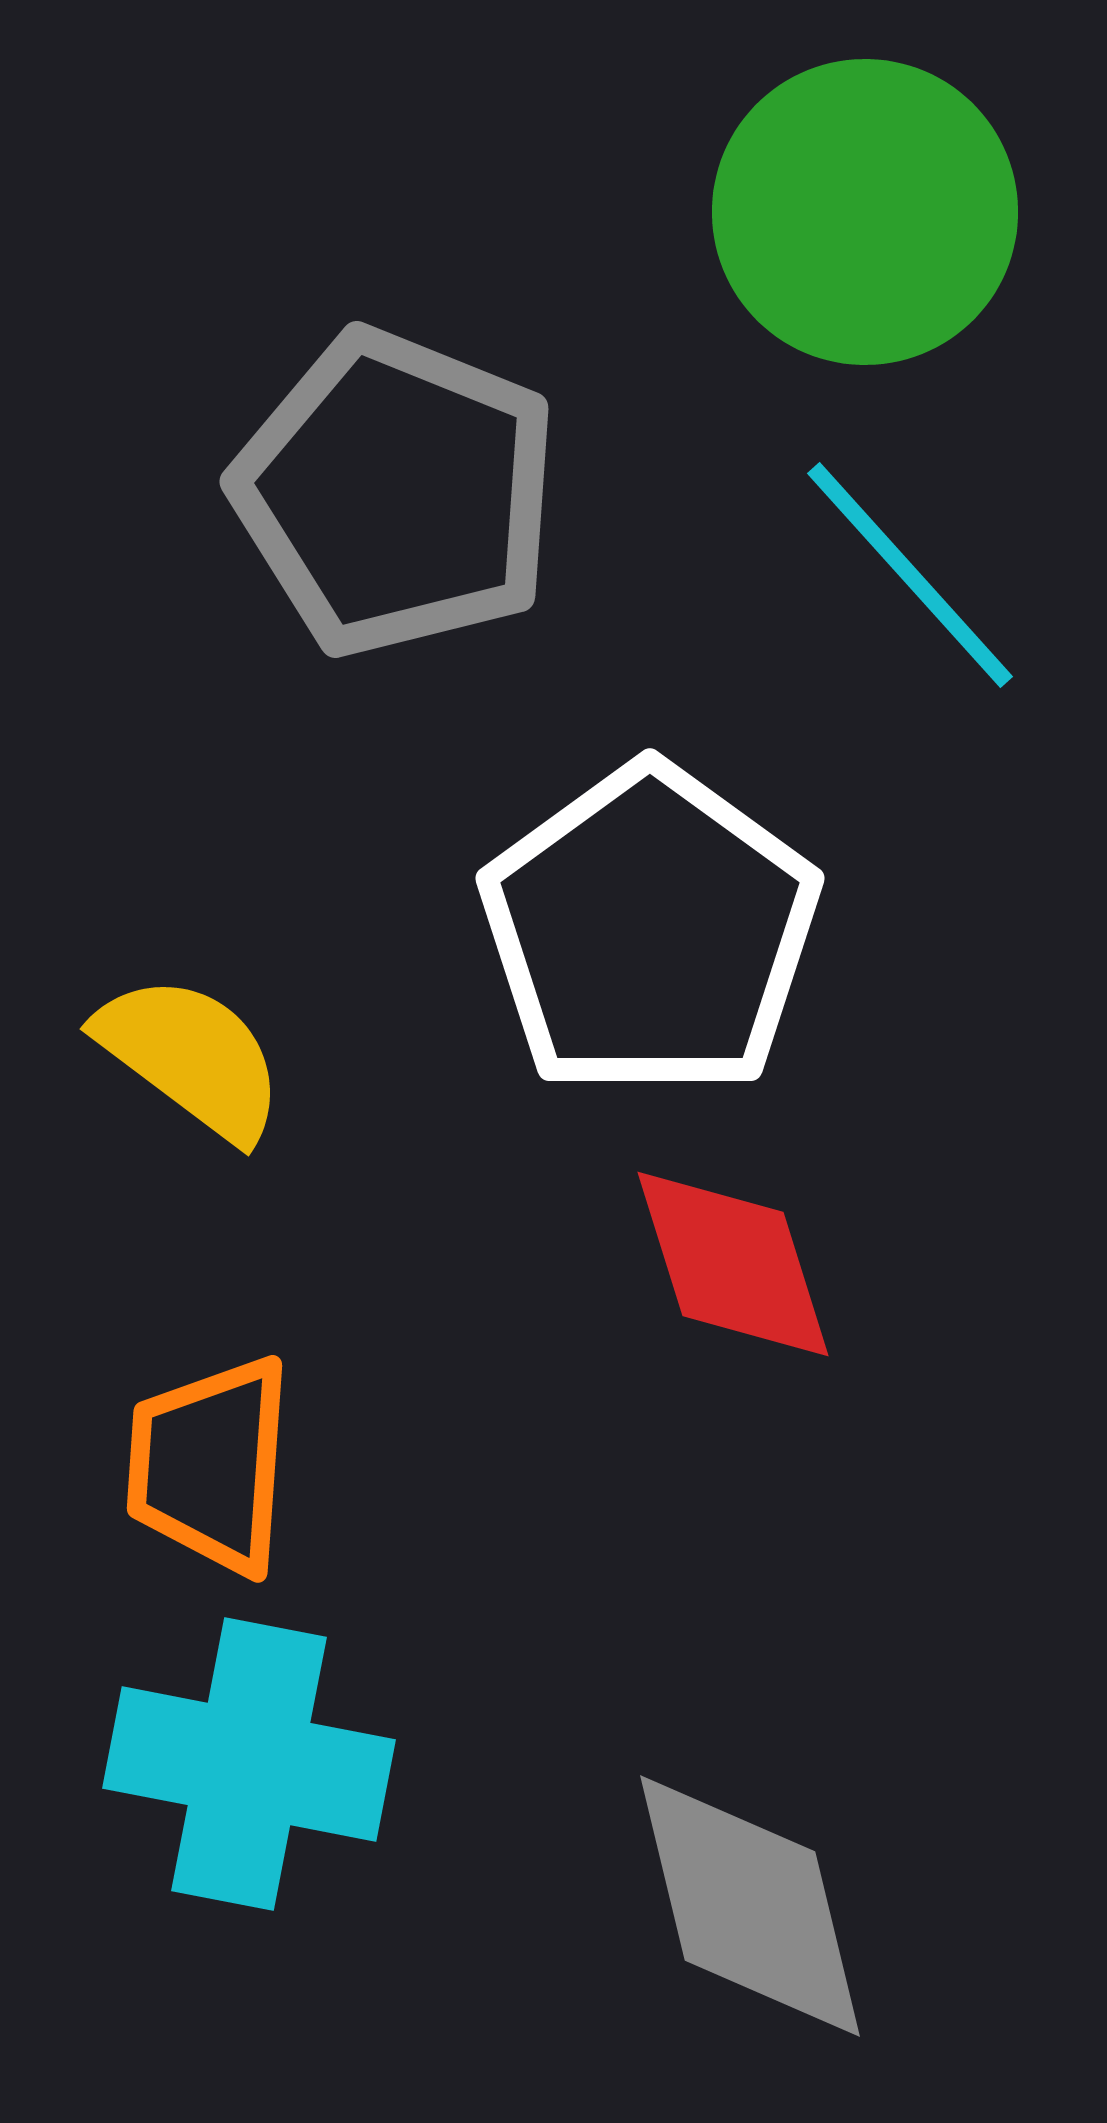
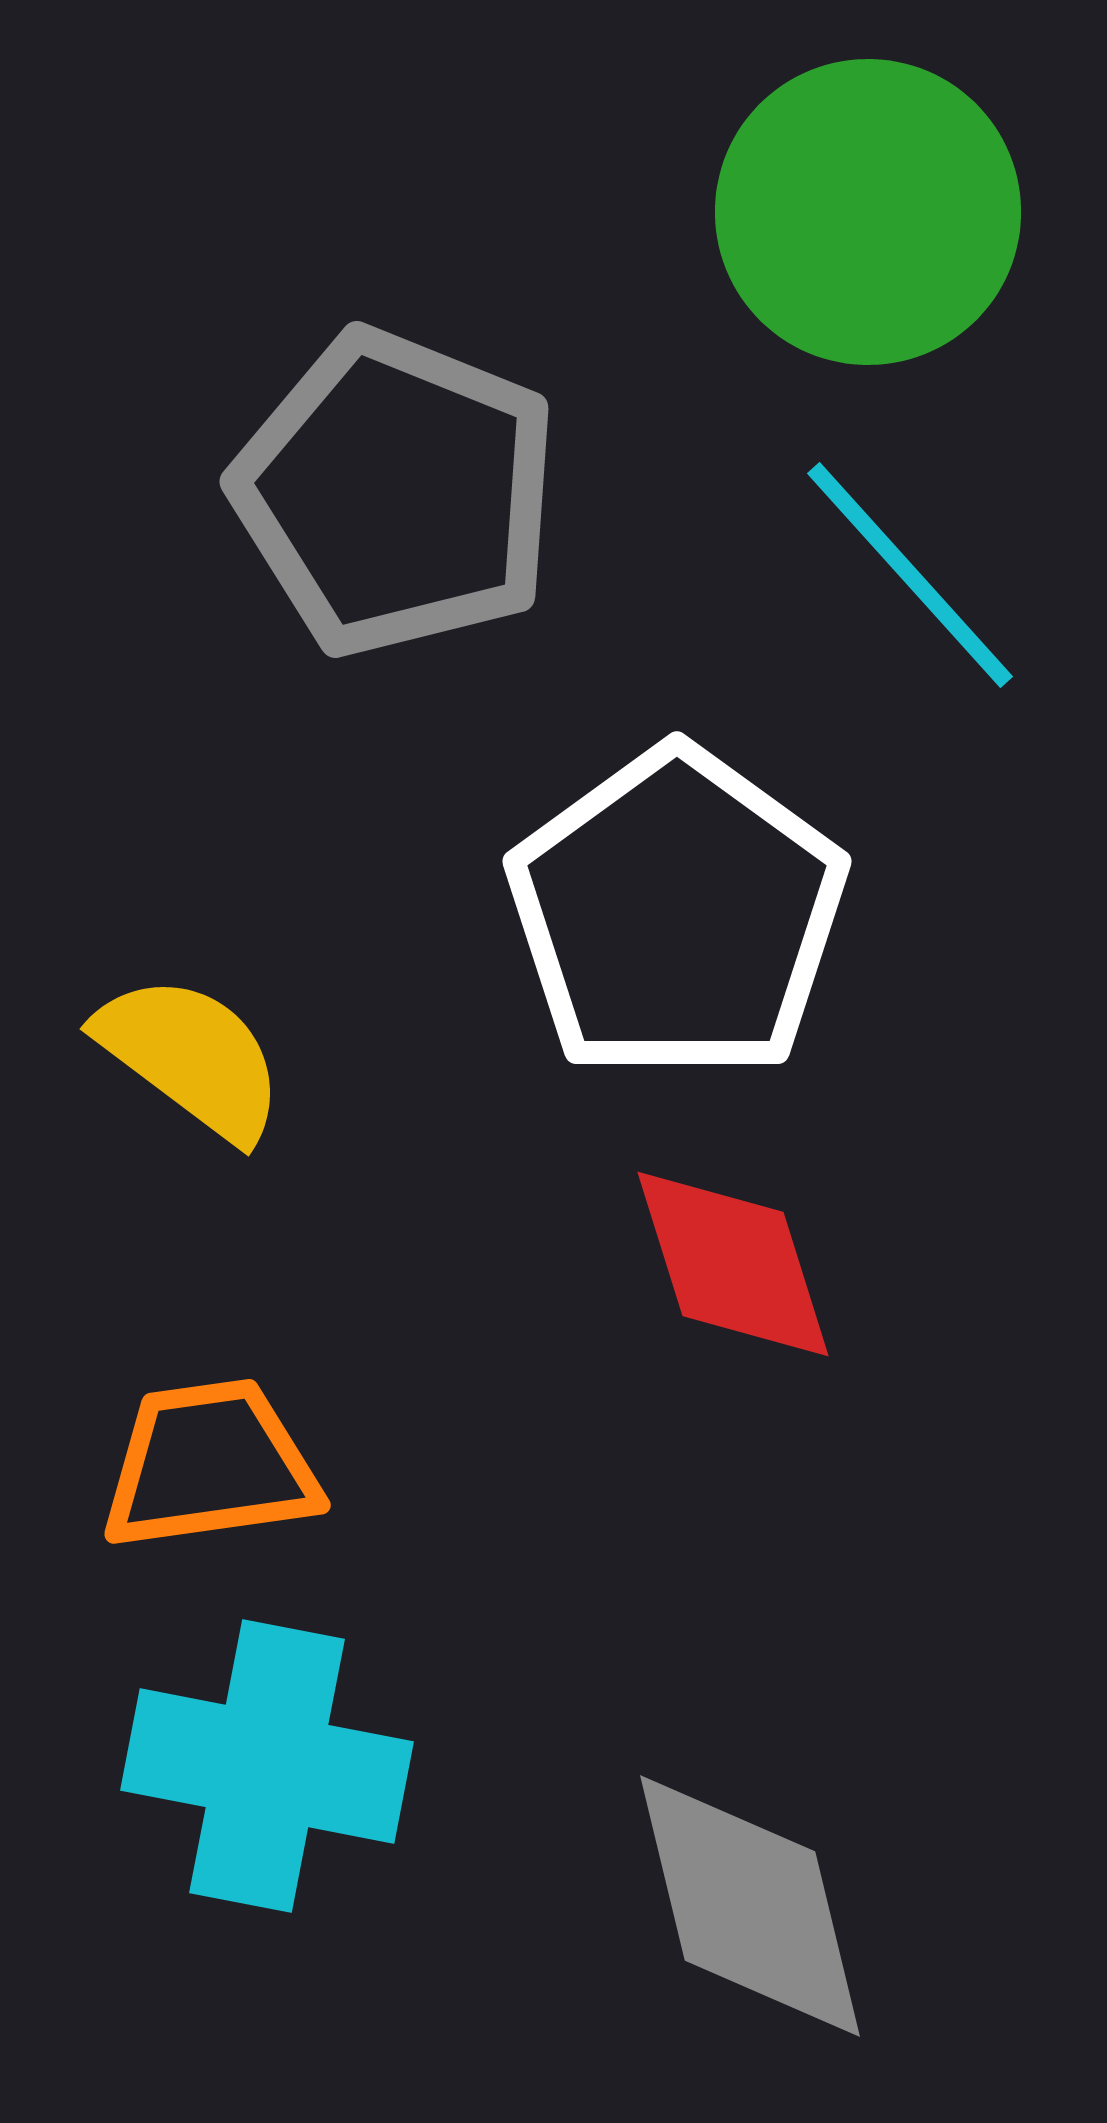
green circle: moved 3 px right
white pentagon: moved 27 px right, 17 px up
orange trapezoid: rotated 78 degrees clockwise
cyan cross: moved 18 px right, 2 px down
